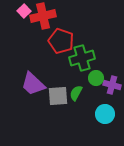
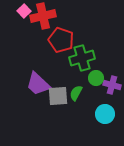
red pentagon: moved 1 px up
purple trapezoid: moved 5 px right
